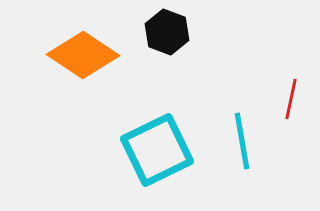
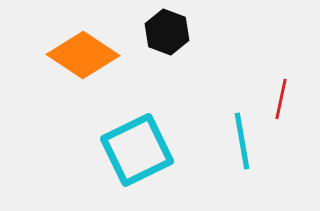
red line: moved 10 px left
cyan square: moved 20 px left
